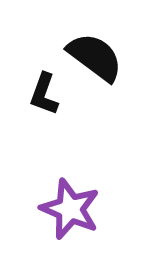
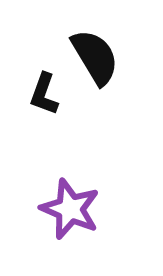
black semicircle: rotated 22 degrees clockwise
